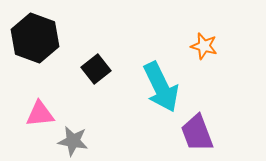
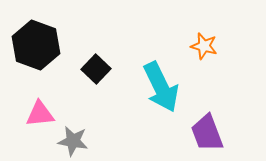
black hexagon: moved 1 px right, 7 px down
black square: rotated 8 degrees counterclockwise
purple trapezoid: moved 10 px right
